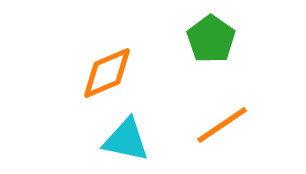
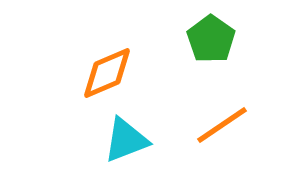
cyan triangle: rotated 33 degrees counterclockwise
